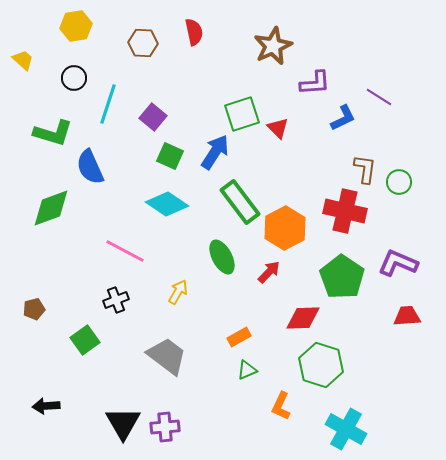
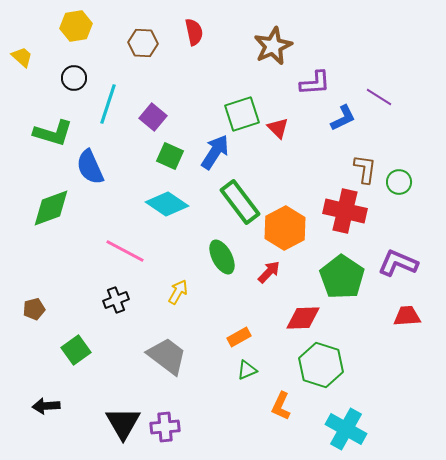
yellow trapezoid at (23, 60): moved 1 px left, 3 px up
green square at (85, 340): moved 9 px left, 10 px down
